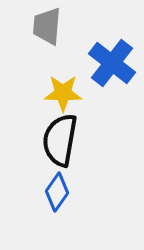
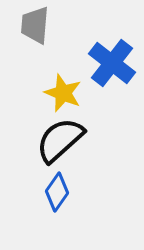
gray trapezoid: moved 12 px left, 1 px up
yellow star: rotated 21 degrees clockwise
black semicircle: rotated 38 degrees clockwise
